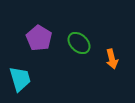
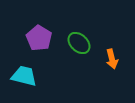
cyan trapezoid: moved 4 px right, 3 px up; rotated 60 degrees counterclockwise
